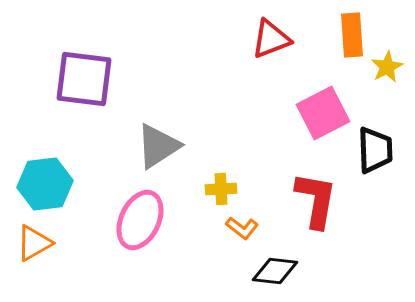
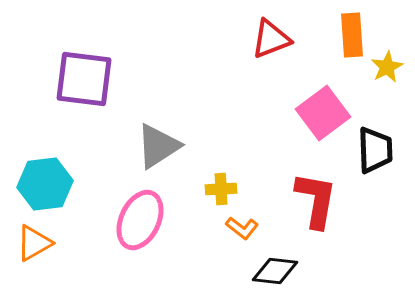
pink square: rotated 10 degrees counterclockwise
